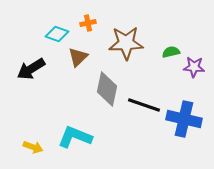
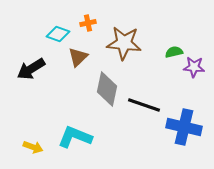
cyan diamond: moved 1 px right
brown star: moved 2 px left; rotated 8 degrees clockwise
green semicircle: moved 3 px right
blue cross: moved 8 px down
